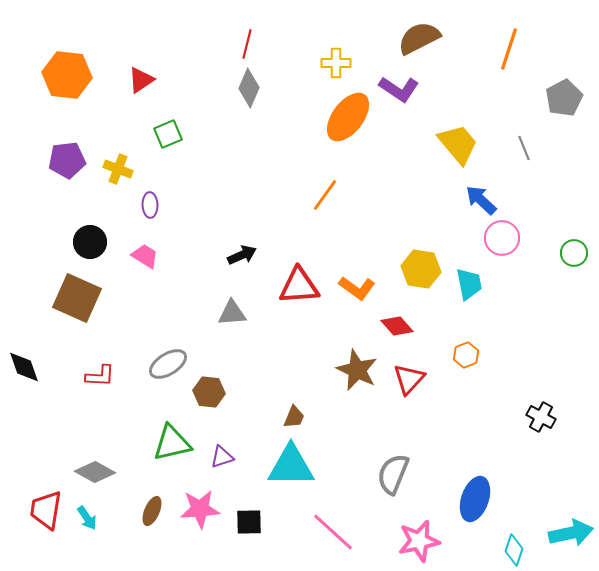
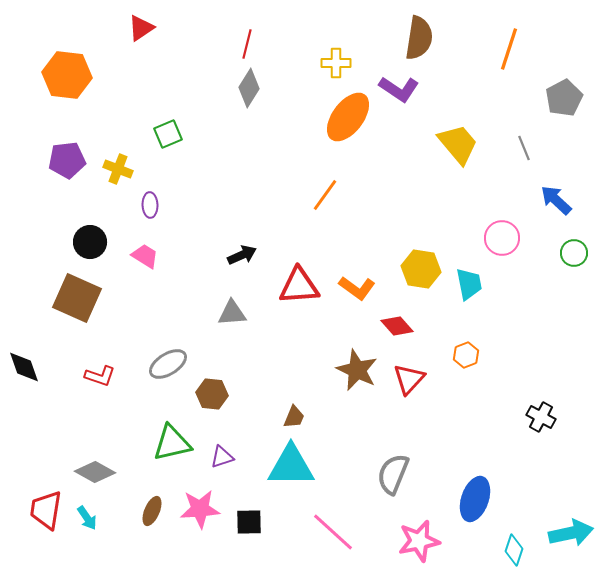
brown semicircle at (419, 38): rotated 126 degrees clockwise
red triangle at (141, 80): moved 52 px up
gray diamond at (249, 88): rotated 9 degrees clockwise
blue arrow at (481, 200): moved 75 px right
red L-shape at (100, 376): rotated 16 degrees clockwise
brown hexagon at (209, 392): moved 3 px right, 2 px down
